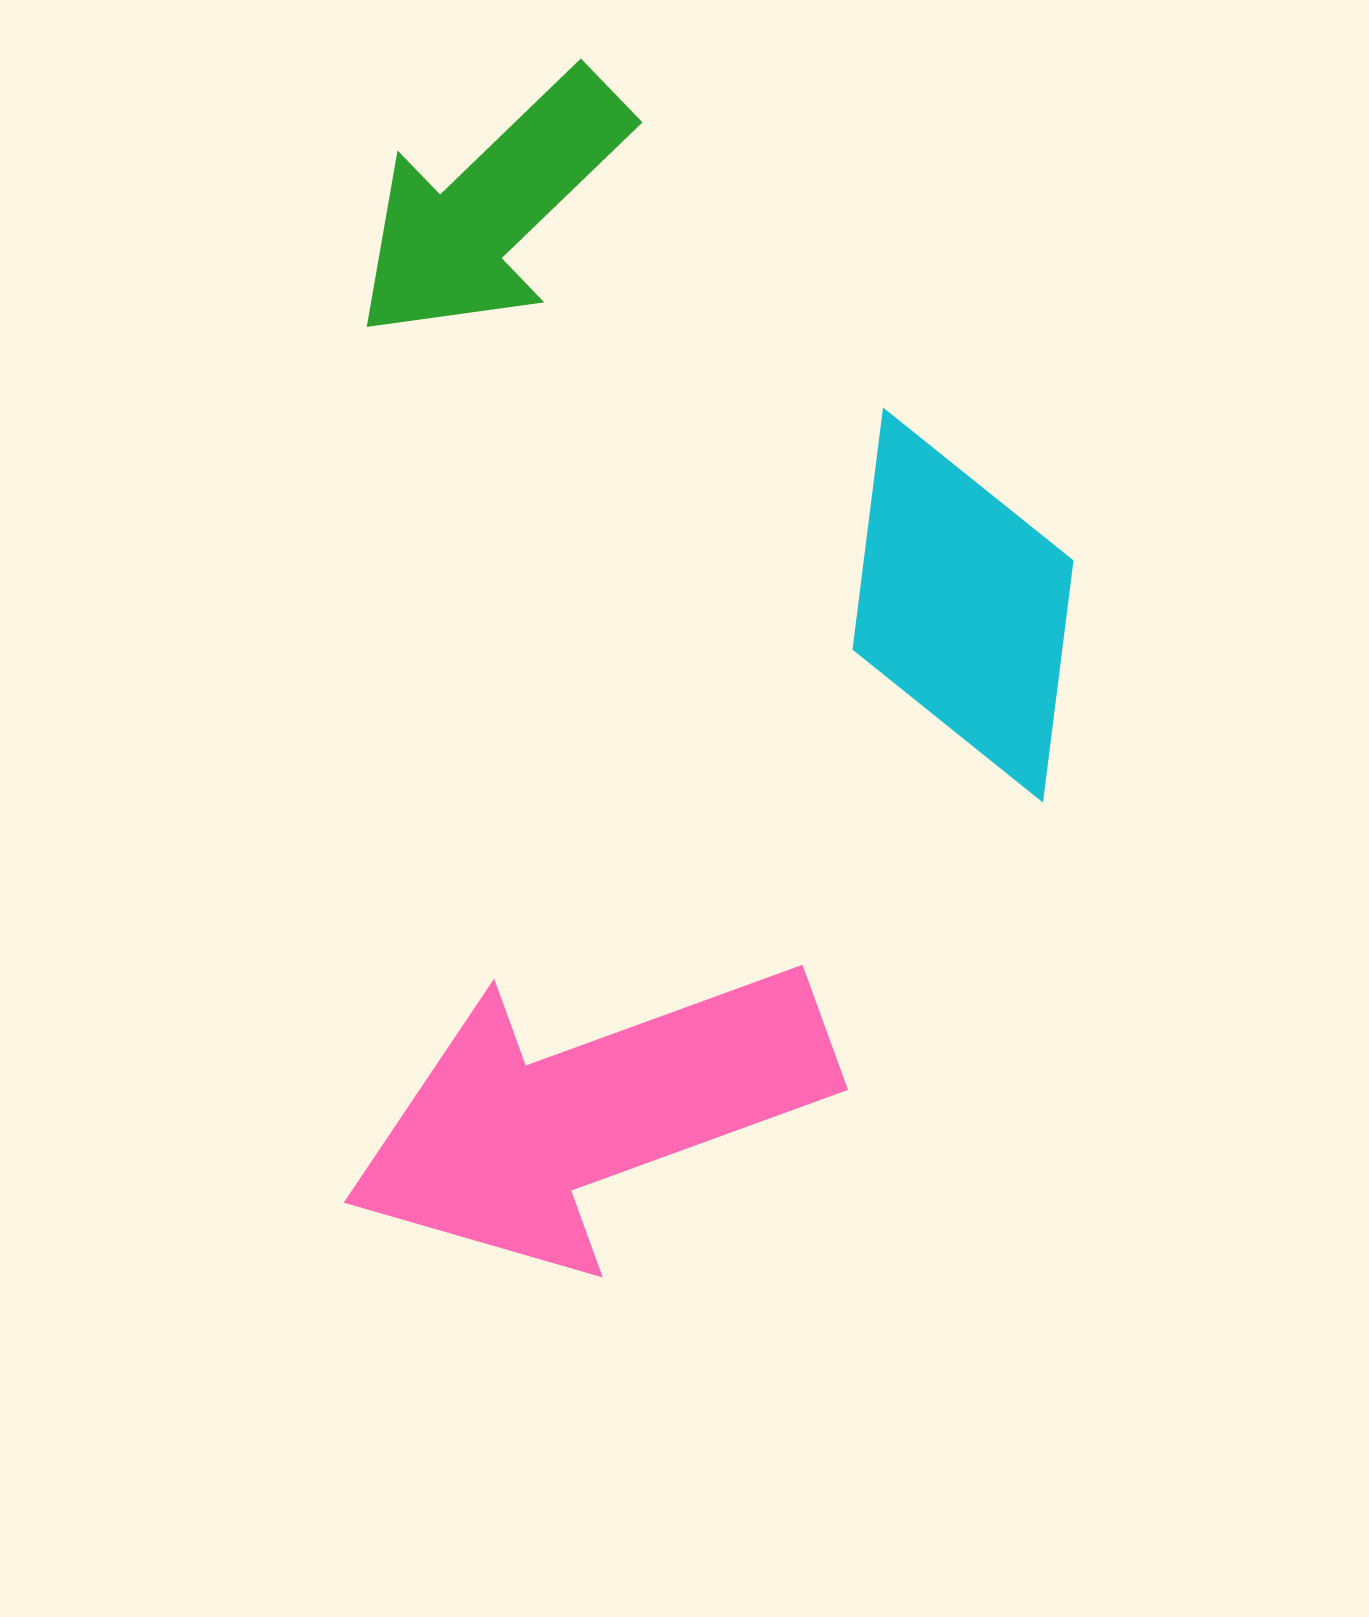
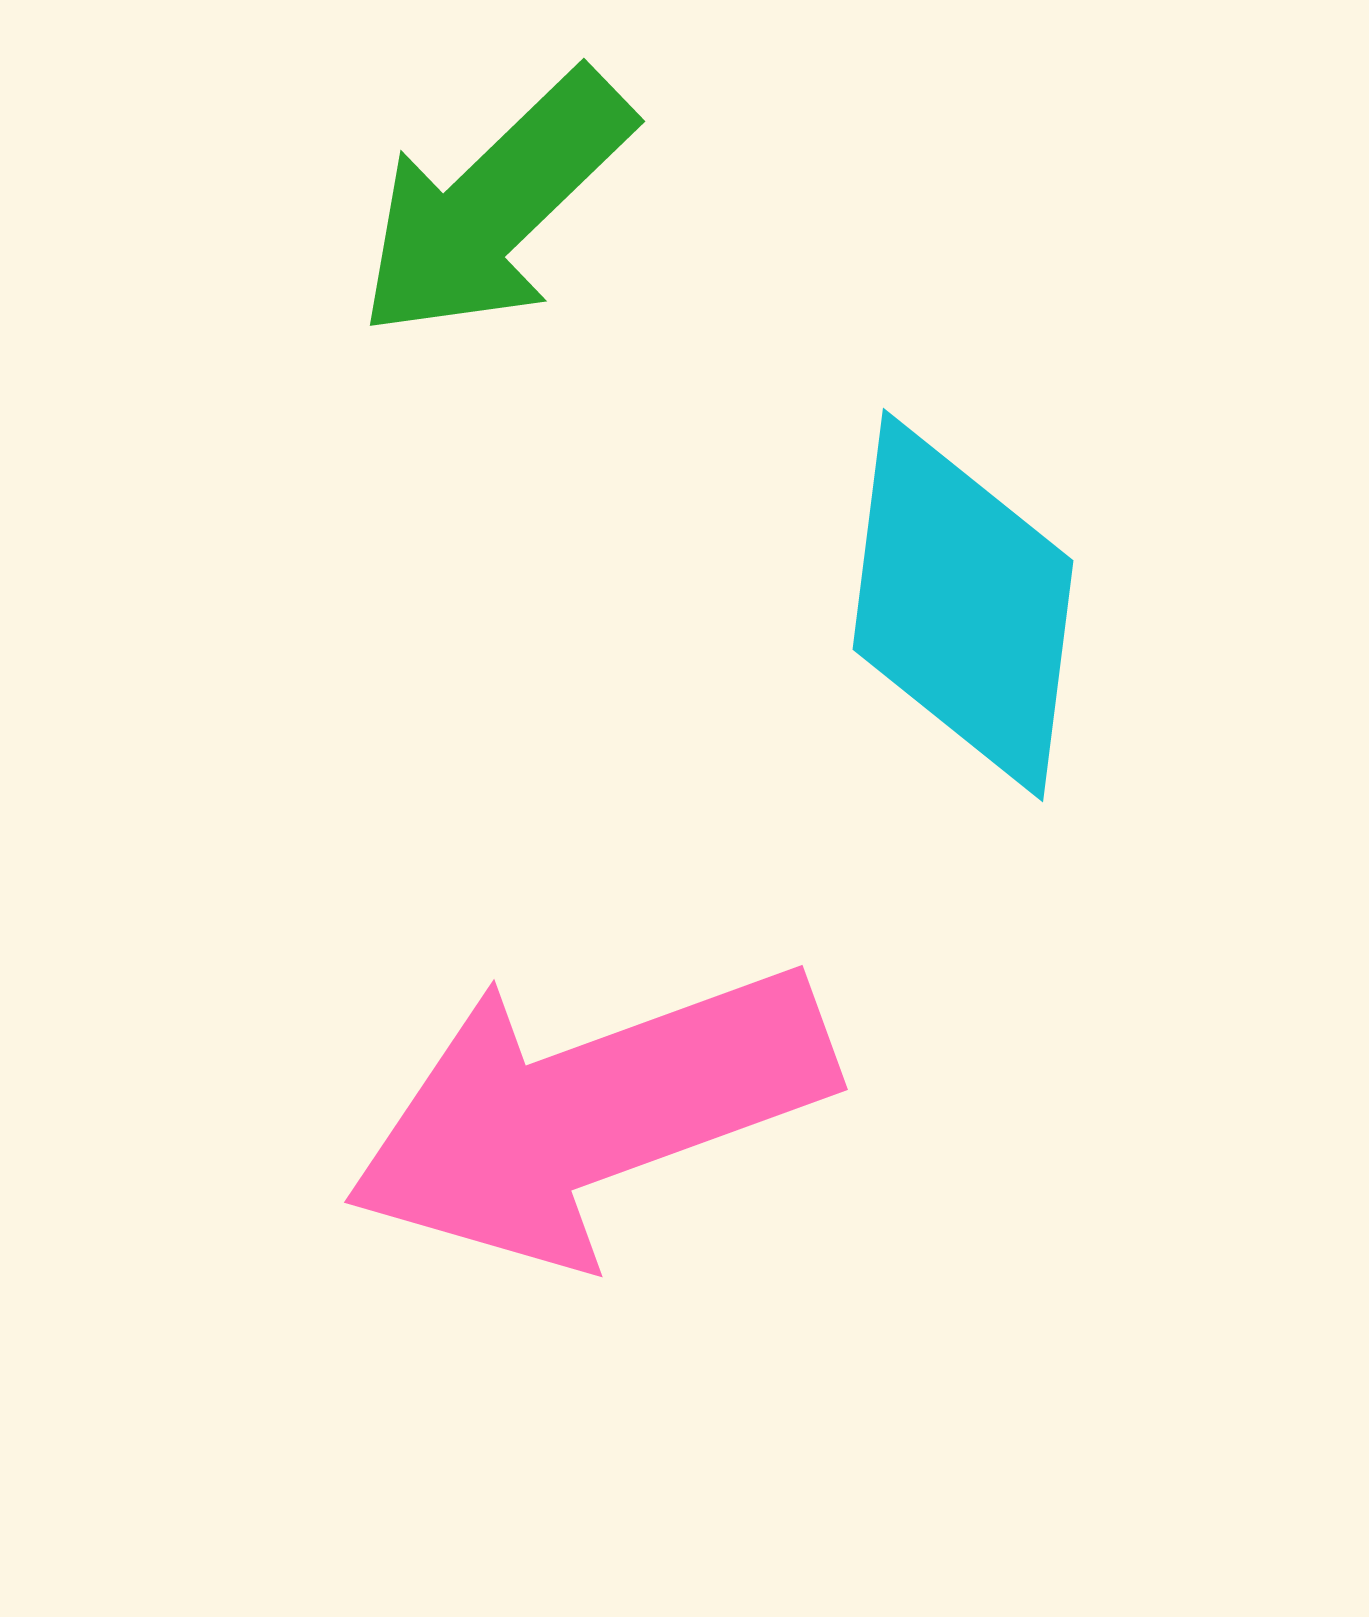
green arrow: moved 3 px right, 1 px up
